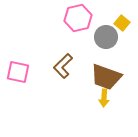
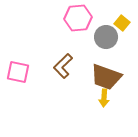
pink hexagon: rotated 8 degrees clockwise
